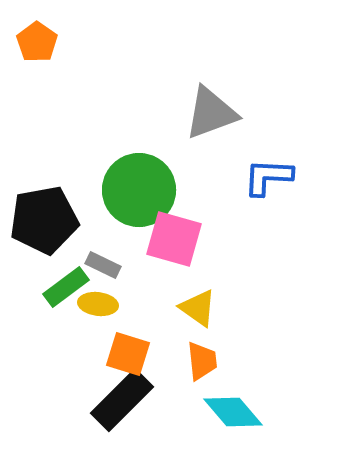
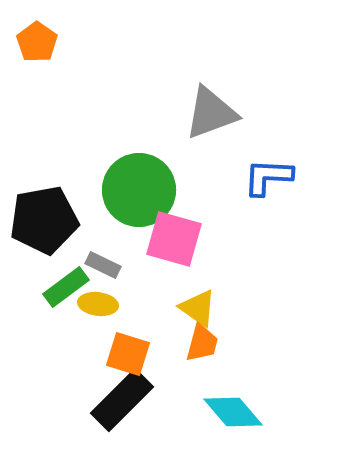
orange trapezoid: moved 18 px up; rotated 21 degrees clockwise
